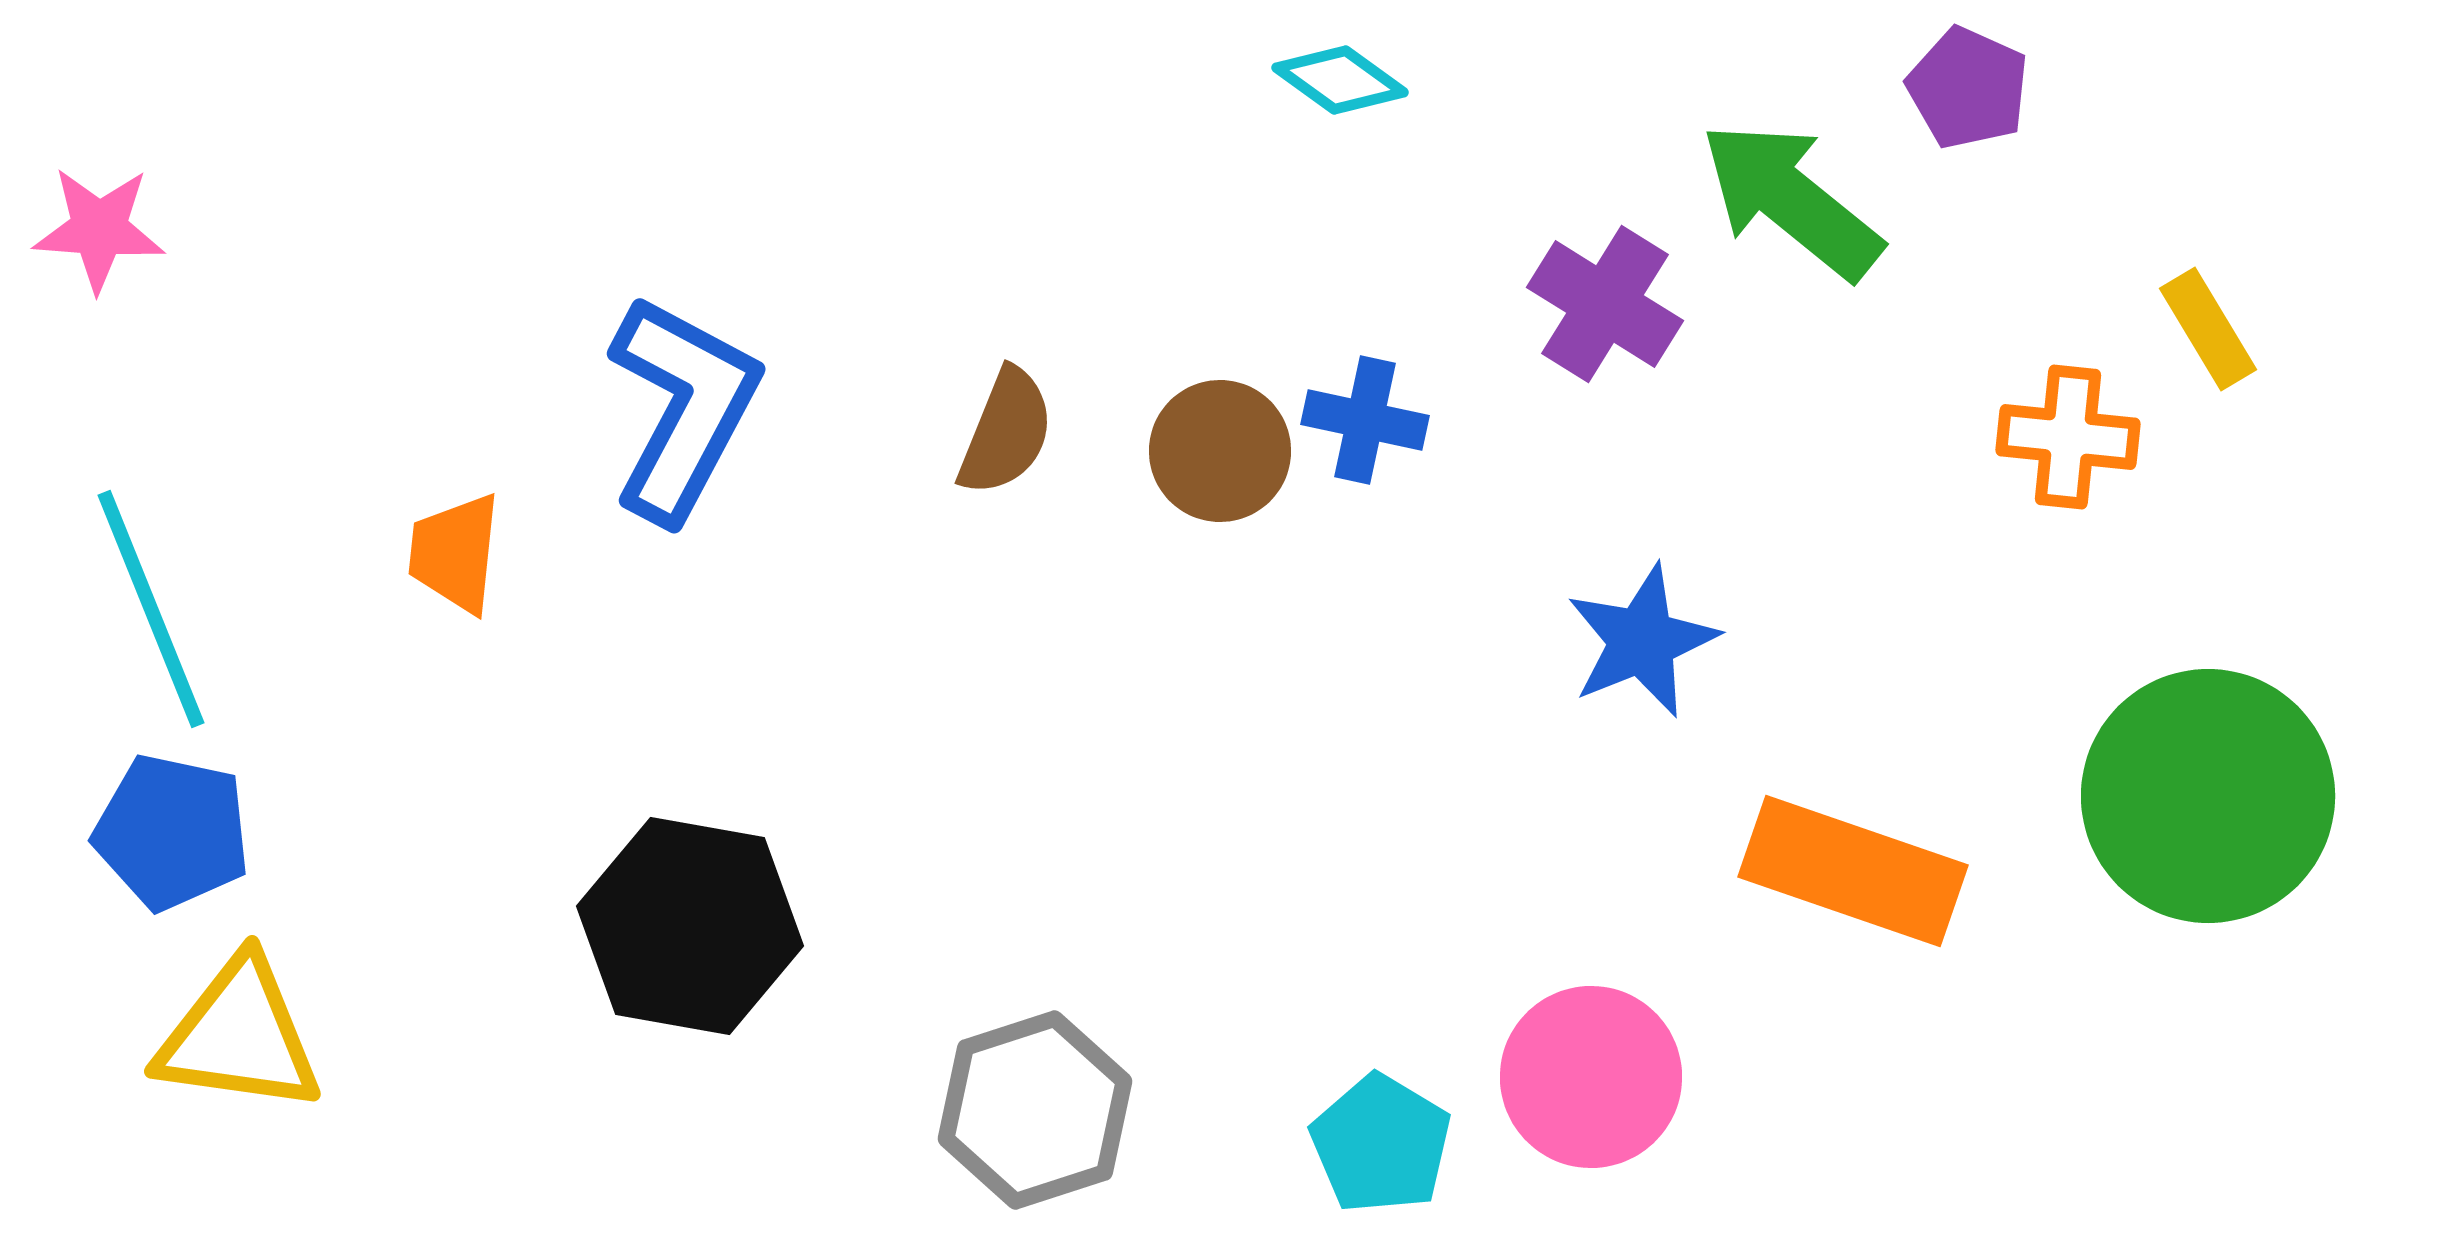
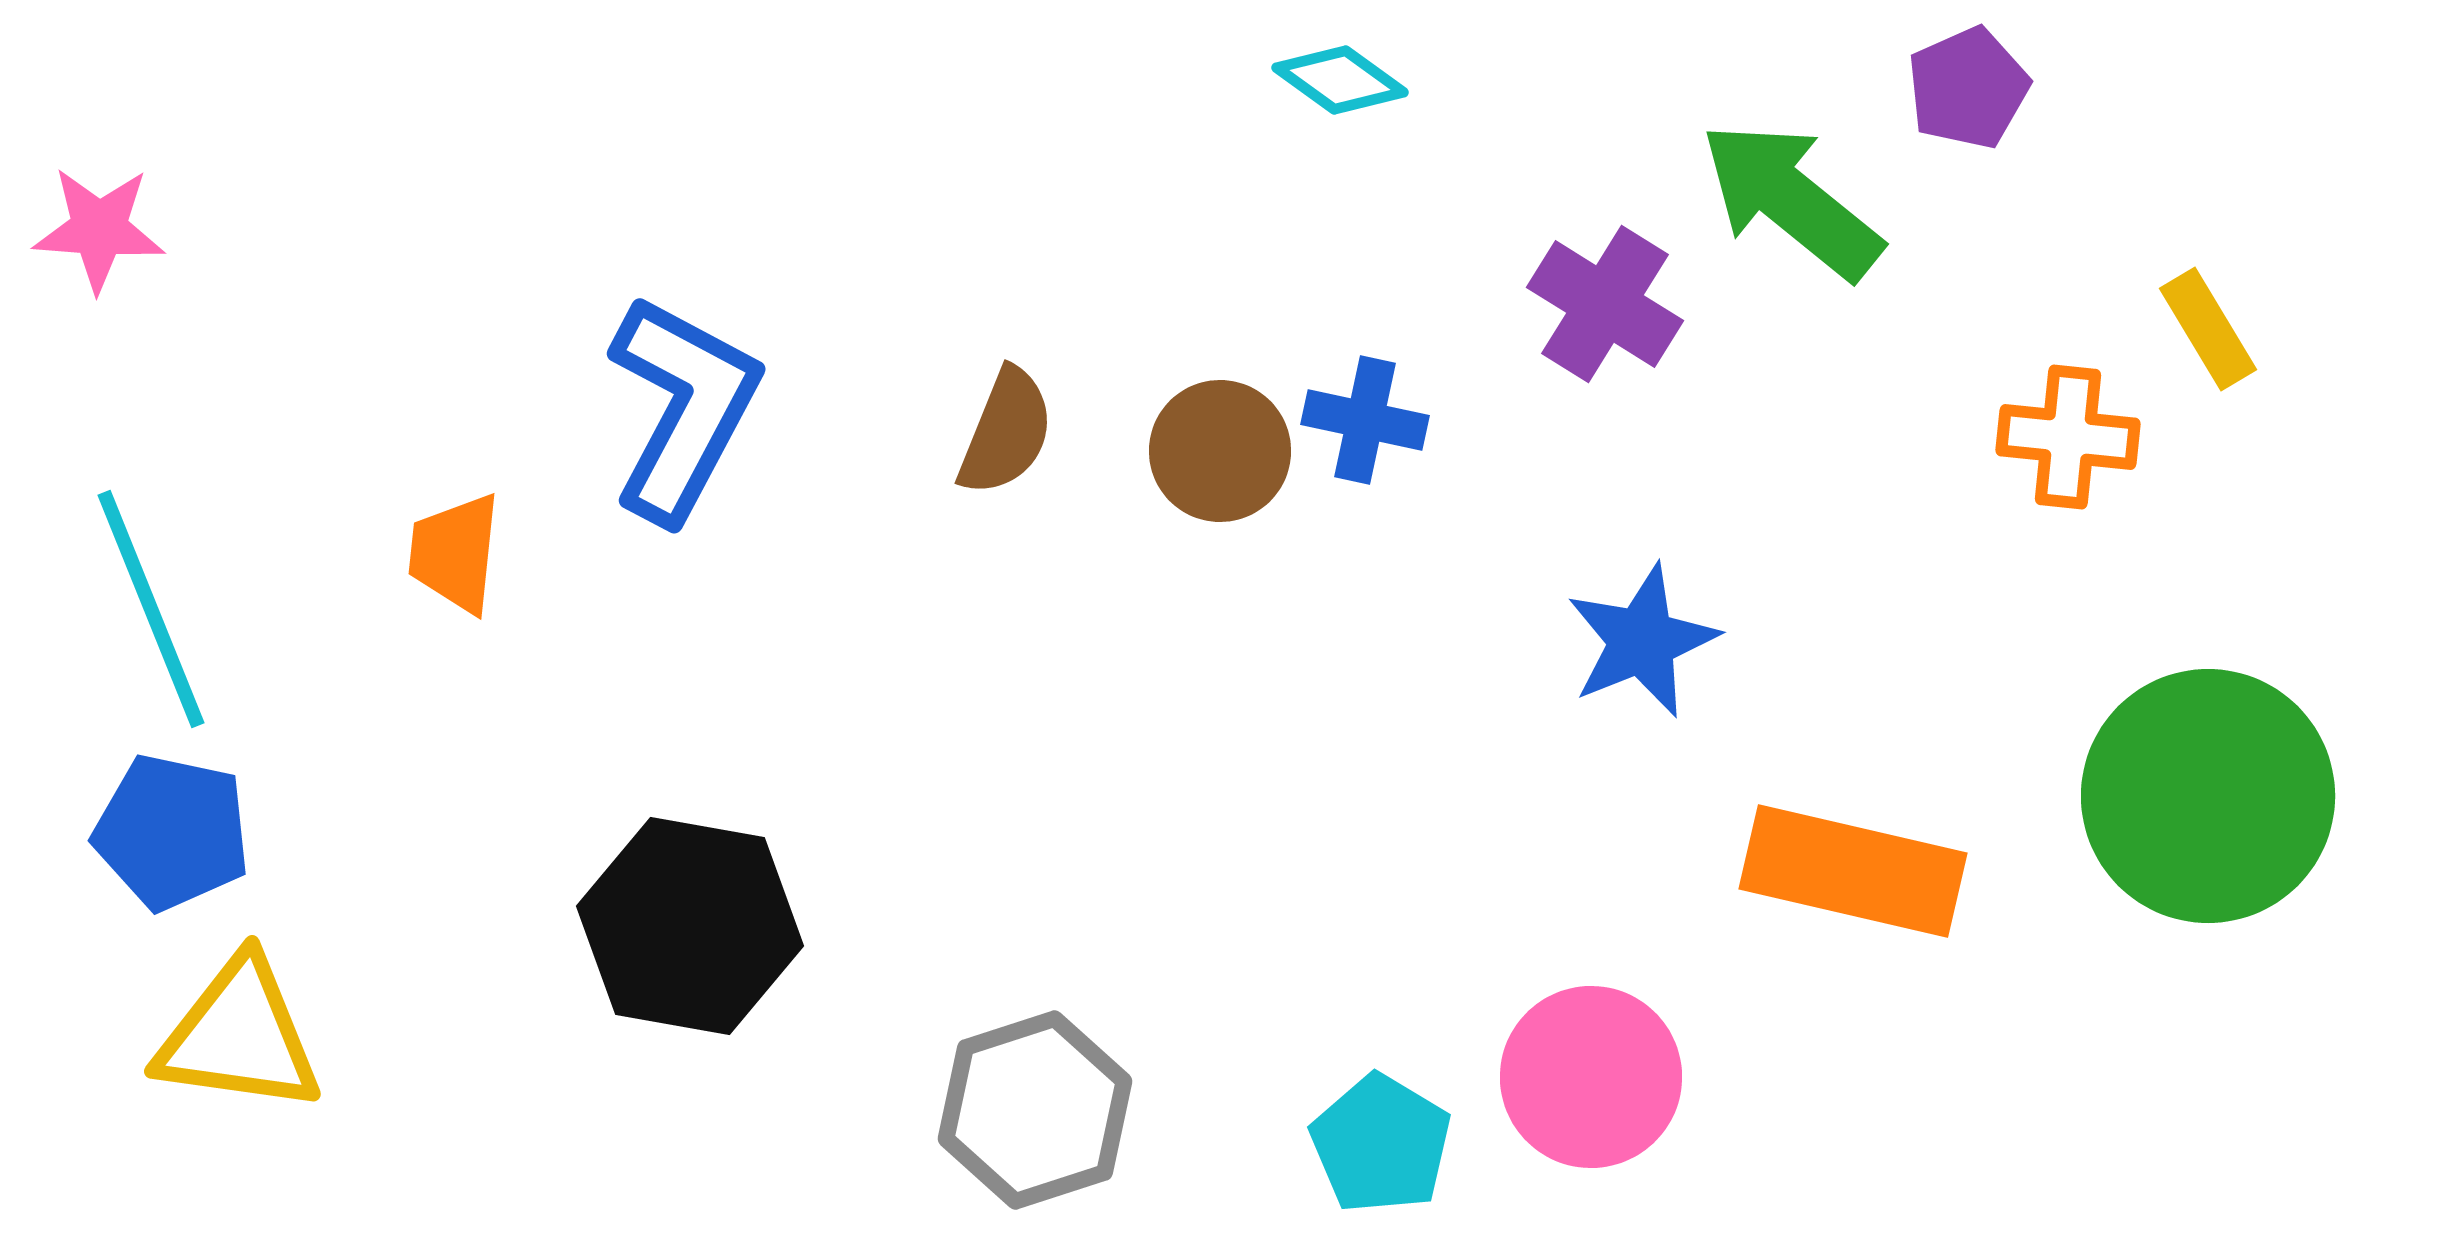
purple pentagon: rotated 24 degrees clockwise
orange rectangle: rotated 6 degrees counterclockwise
